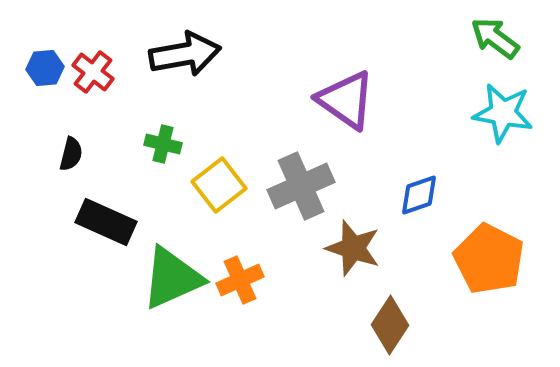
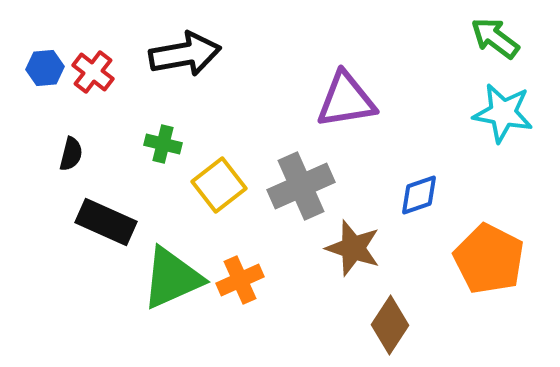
purple triangle: rotated 44 degrees counterclockwise
